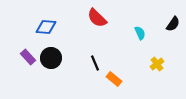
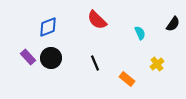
red semicircle: moved 2 px down
blue diamond: moved 2 px right; rotated 25 degrees counterclockwise
orange rectangle: moved 13 px right
